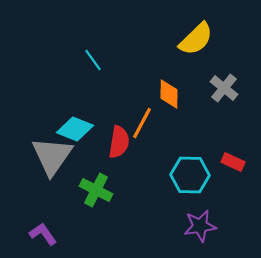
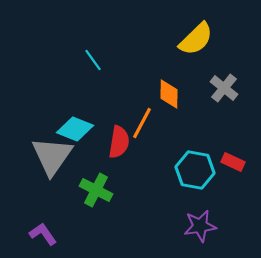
cyan hexagon: moved 5 px right, 5 px up; rotated 9 degrees clockwise
